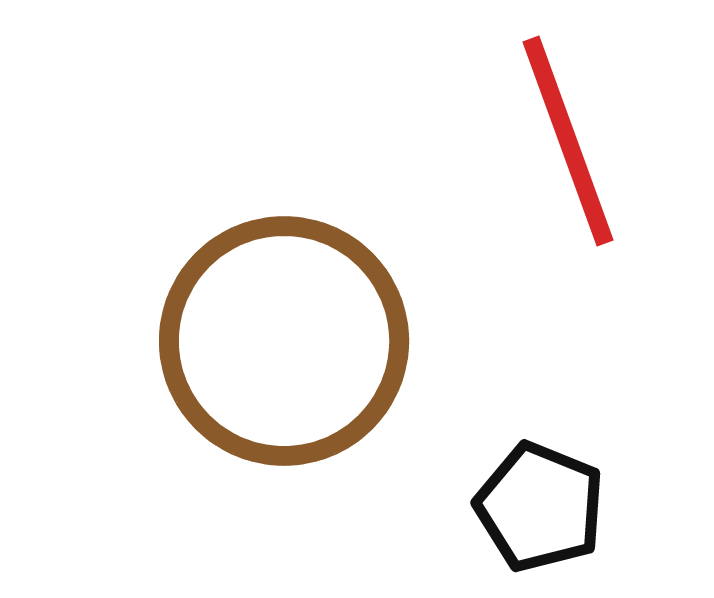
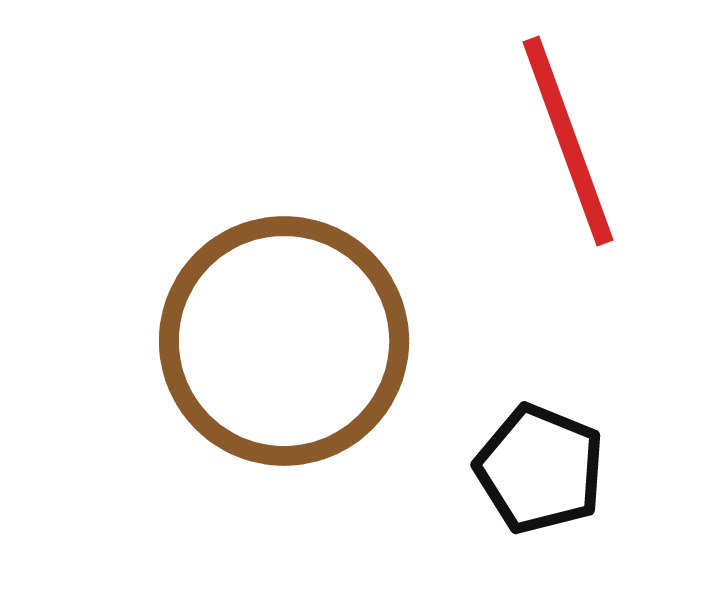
black pentagon: moved 38 px up
